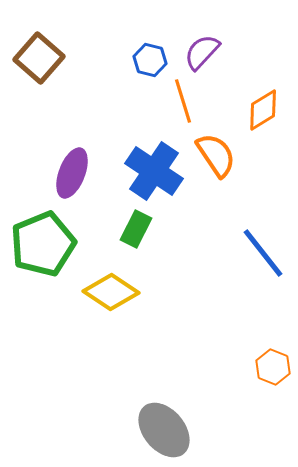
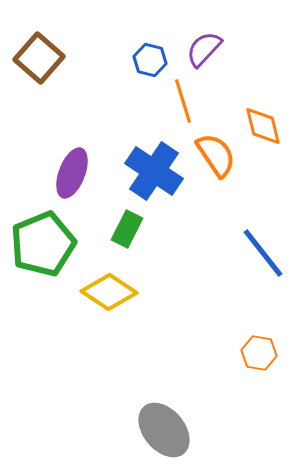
purple semicircle: moved 2 px right, 3 px up
orange diamond: moved 16 px down; rotated 72 degrees counterclockwise
green rectangle: moved 9 px left
yellow diamond: moved 2 px left
orange hexagon: moved 14 px left, 14 px up; rotated 12 degrees counterclockwise
